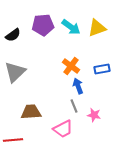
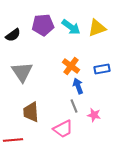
gray triangle: moved 7 px right; rotated 20 degrees counterclockwise
brown trapezoid: rotated 90 degrees counterclockwise
